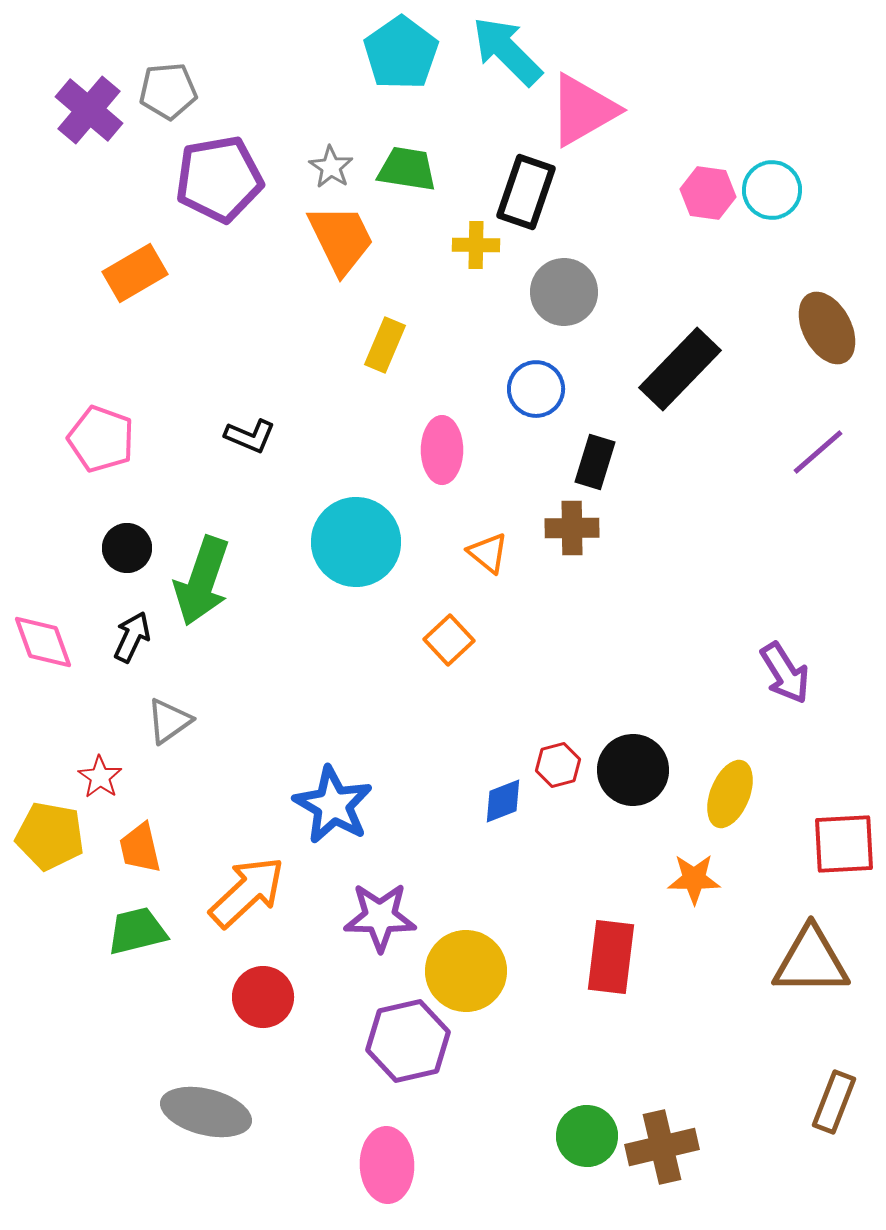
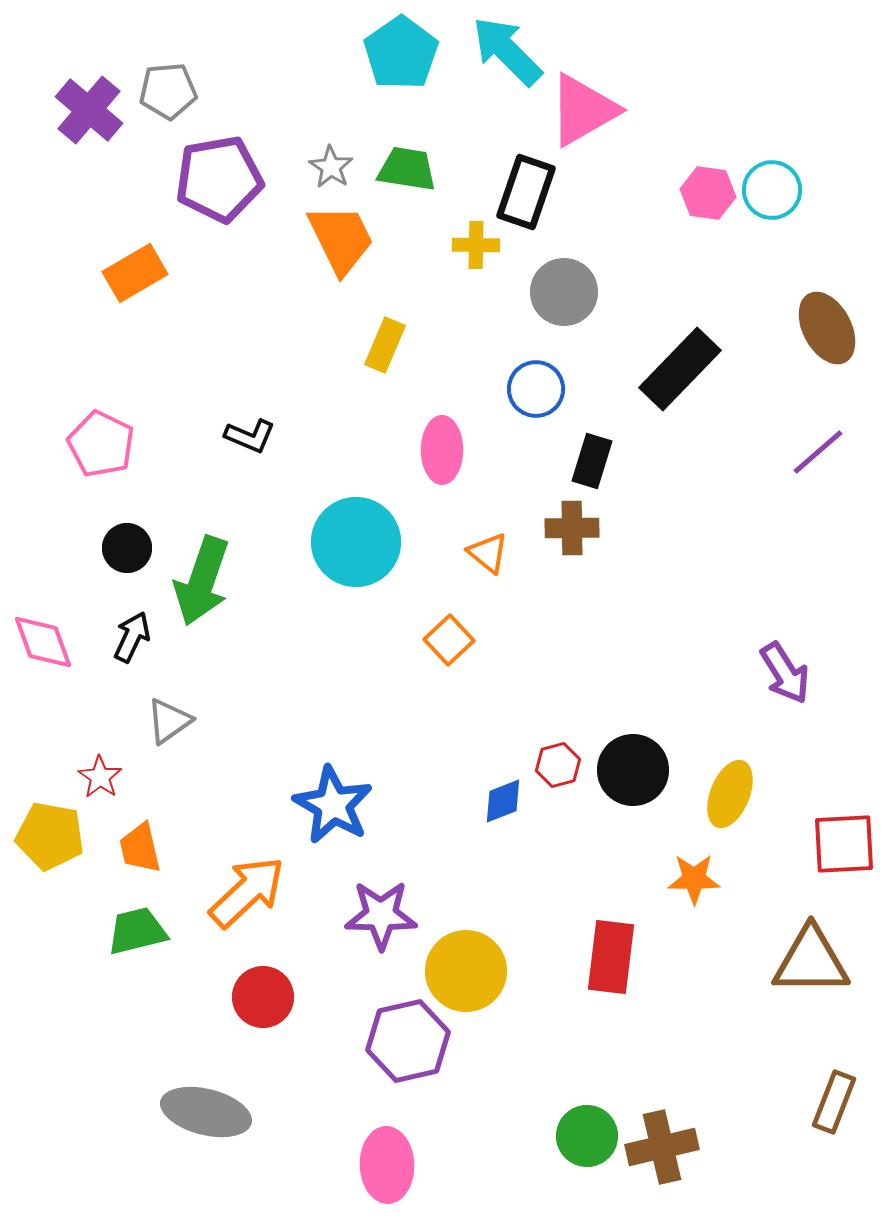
pink pentagon at (101, 439): moved 5 px down; rotated 6 degrees clockwise
black rectangle at (595, 462): moved 3 px left, 1 px up
purple star at (380, 917): moved 1 px right, 2 px up
